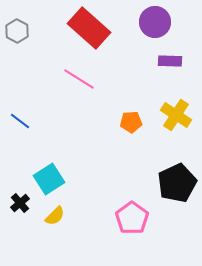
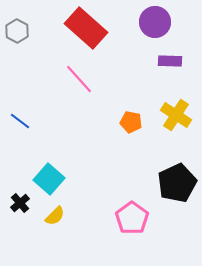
red rectangle: moved 3 px left
pink line: rotated 16 degrees clockwise
orange pentagon: rotated 15 degrees clockwise
cyan square: rotated 16 degrees counterclockwise
